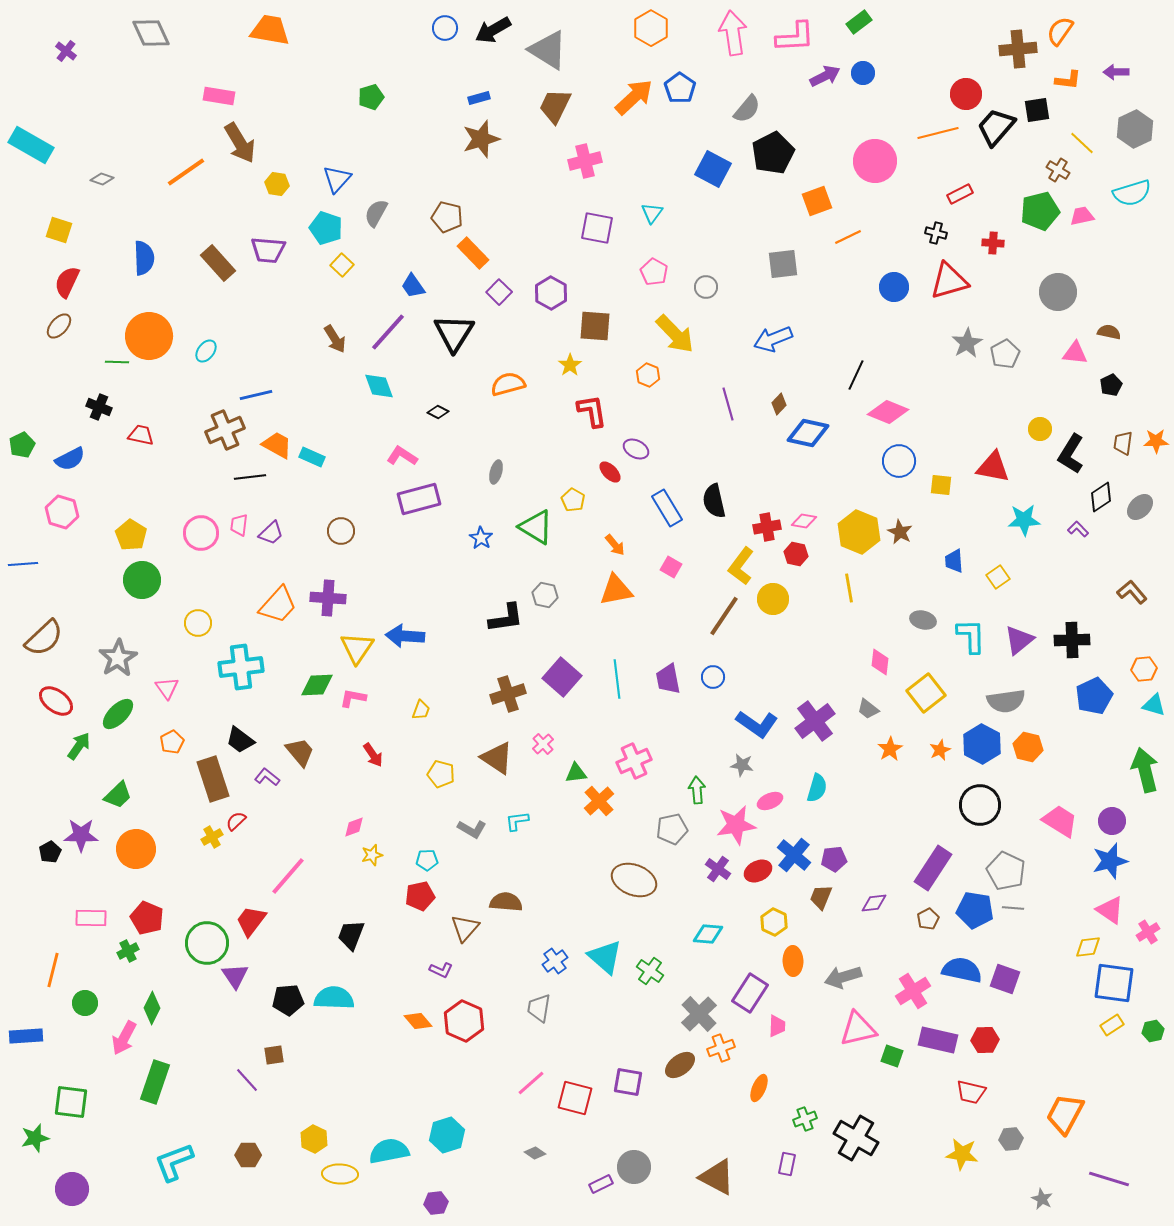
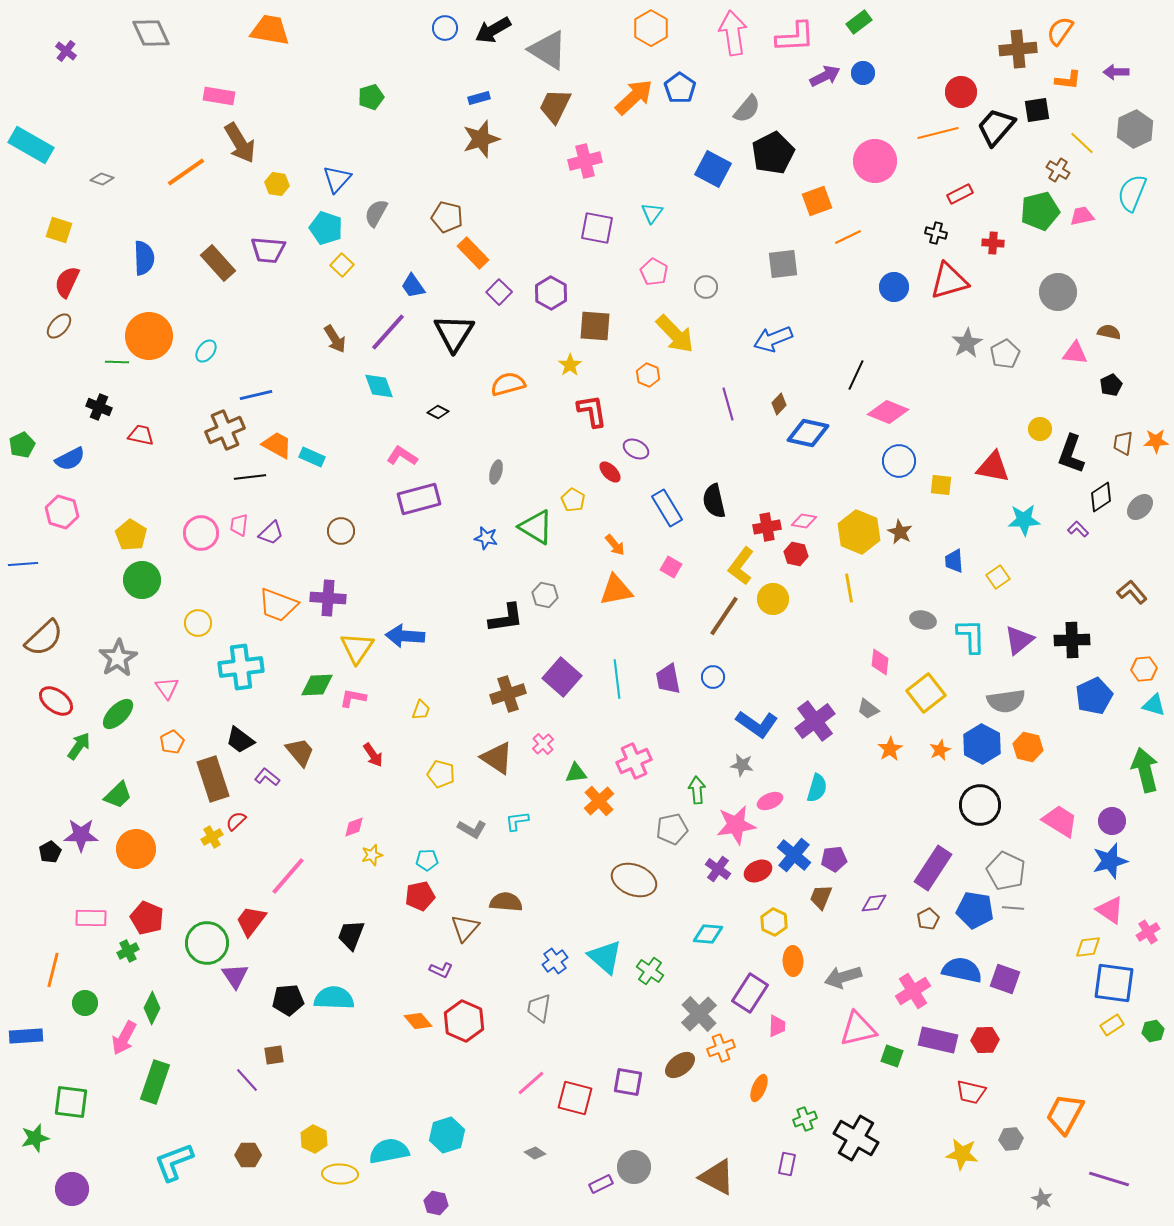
red circle at (966, 94): moved 5 px left, 2 px up
cyan semicircle at (1132, 193): rotated 129 degrees clockwise
black L-shape at (1071, 454): rotated 12 degrees counterclockwise
blue star at (481, 538): moved 5 px right; rotated 20 degrees counterclockwise
orange trapezoid at (278, 605): rotated 69 degrees clockwise
purple hexagon at (436, 1203): rotated 20 degrees clockwise
